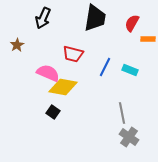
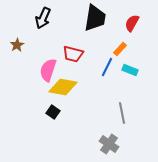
orange rectangle: moved 28 px left, 10 px down; rotated 48 degrees counterclockwise
blue line: moved 2 px right
pink semicircle: moved 3 px up; rotated 95 degrees counterclockwise
gray cross: moved 20 px left, 7 px down
